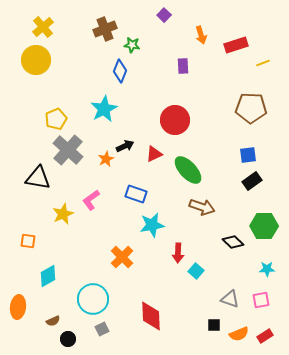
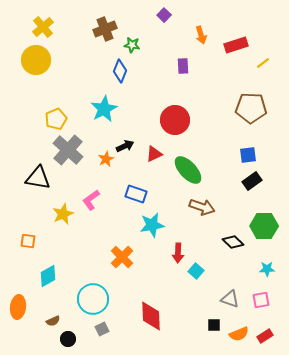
yellow line at (263, 63): rotated 16 degrees counterclockwise
